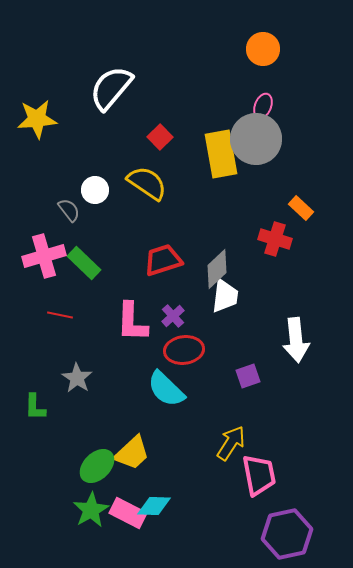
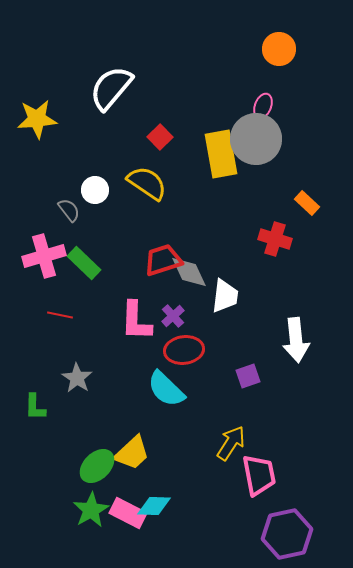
orange circle: moved 16 px right
orange rectangle: moved 6 px right, 5 px up
gray diamond: moved 28 px left, 3 px down; rotated 72 degrees counterclockwise
pink L-shape: moved 4 px right, 1 px up
